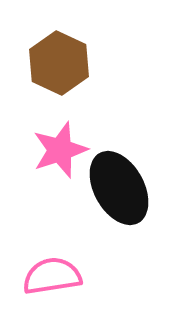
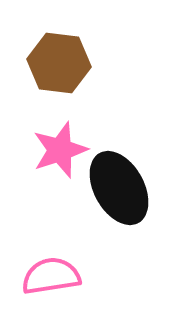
brown hexagon: rotated 18 degrees counterclockwise
pink semicircle: moved 1 px left
